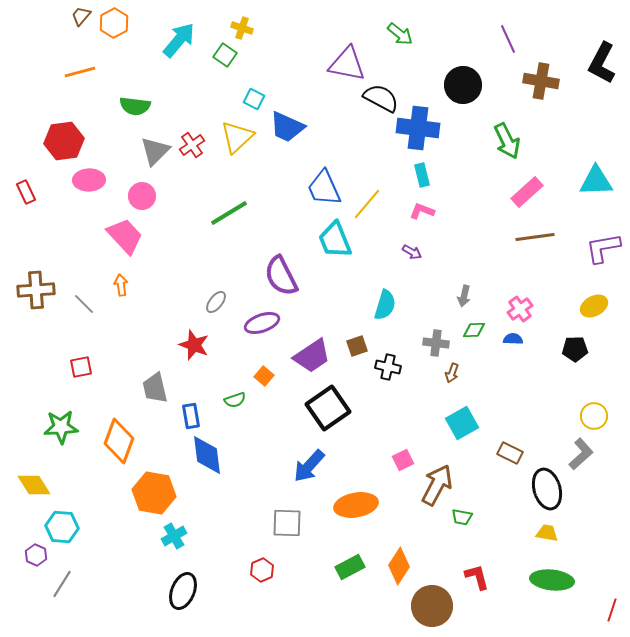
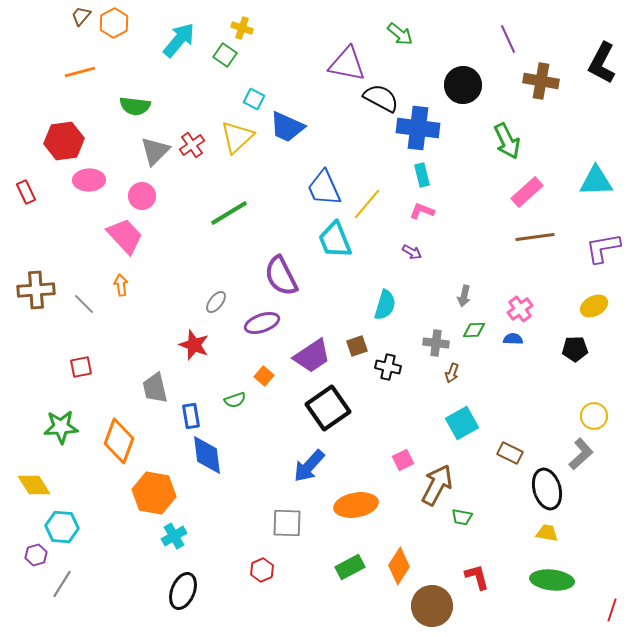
purple hexagon at (36, 555): rotated 20 degrees clockwise
